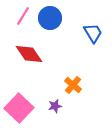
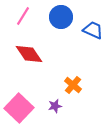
blue circle: moved 11 px right, 1 px up
blue trapezoid: moved 3 px up; rotated 35 degrees counterclockwise
